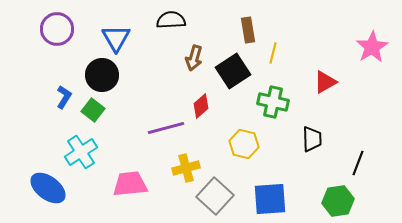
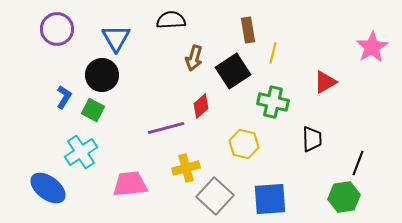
green square: rotated 10 degrees counterclockwise
green hexagon: moved 6 px right, 4 px up
